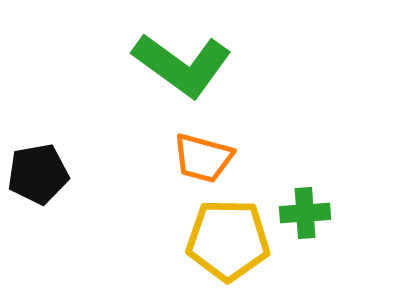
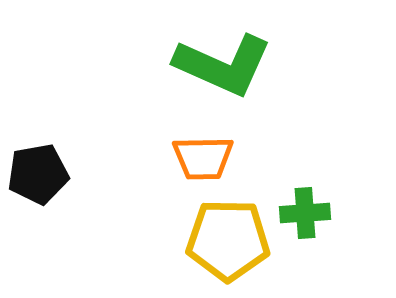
green L-shape: moved 41 px right; rotated 12 degrees counterclockwise
orange trapezoid: rotated 16 degrees counterclockwise
